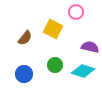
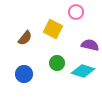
purple semicircle: moved 2 px up
green circle: moved 2 px right, 2 px up
